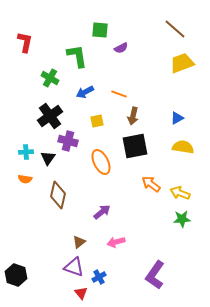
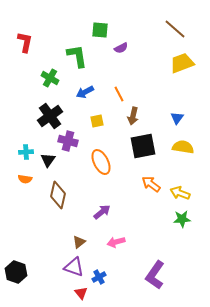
orange line: rotated 42 degrees clockwise
blue triangle: rotated 24 degrees counterclockwise
black square: moved 8 px right
black triangle: moved 2 px down
black hexagon: moved 3 px up
